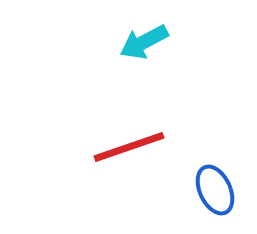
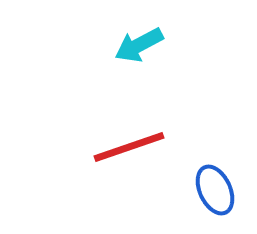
cyan arrow: moved 5 px left, 3 px down
